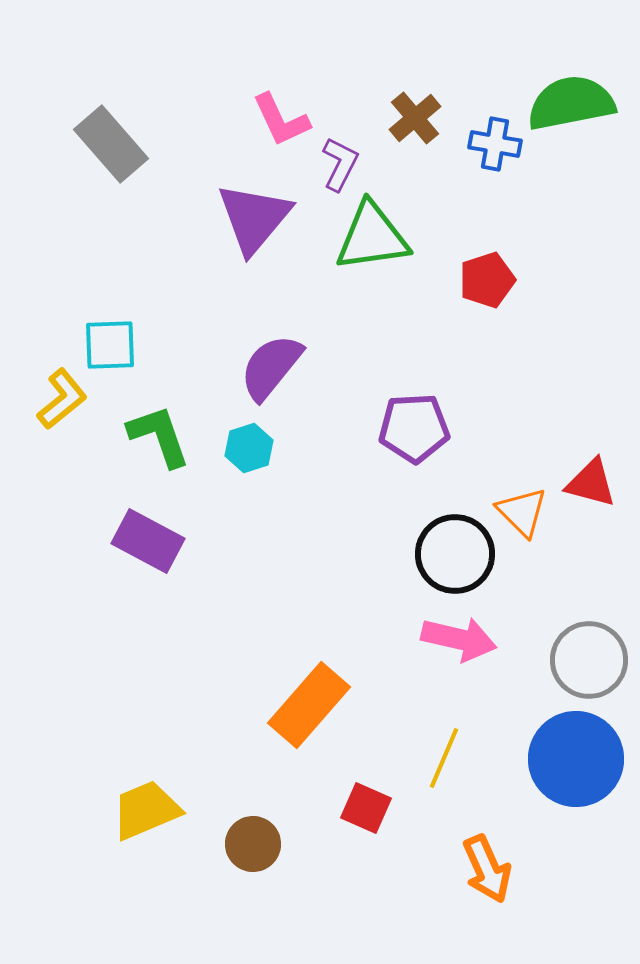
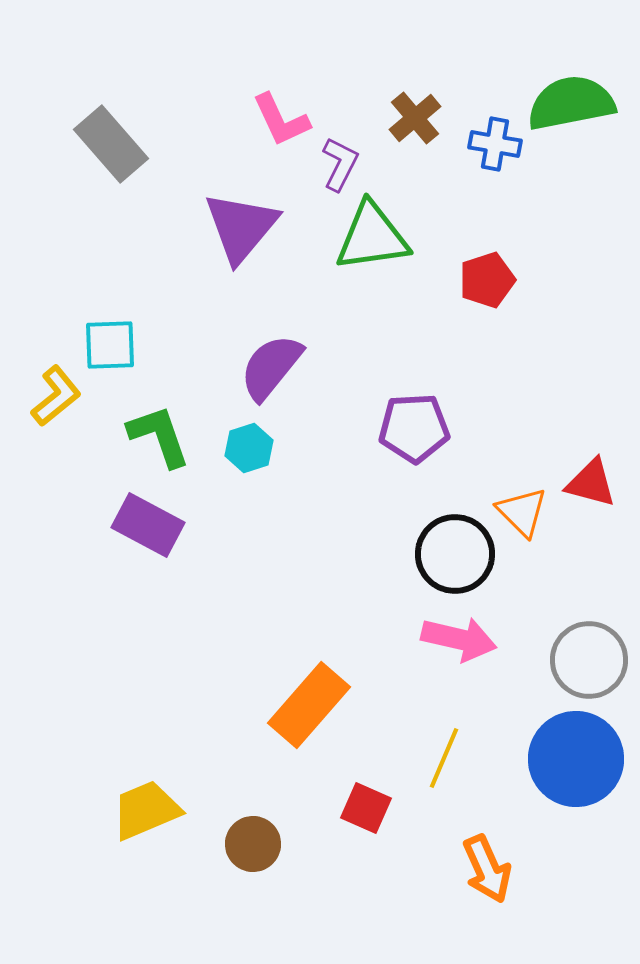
purple triangle: moved 13 px left, 9 px down
yellow L-shape: moved 6 px left, 3 px up
purple rectangle: moved 16 px up
